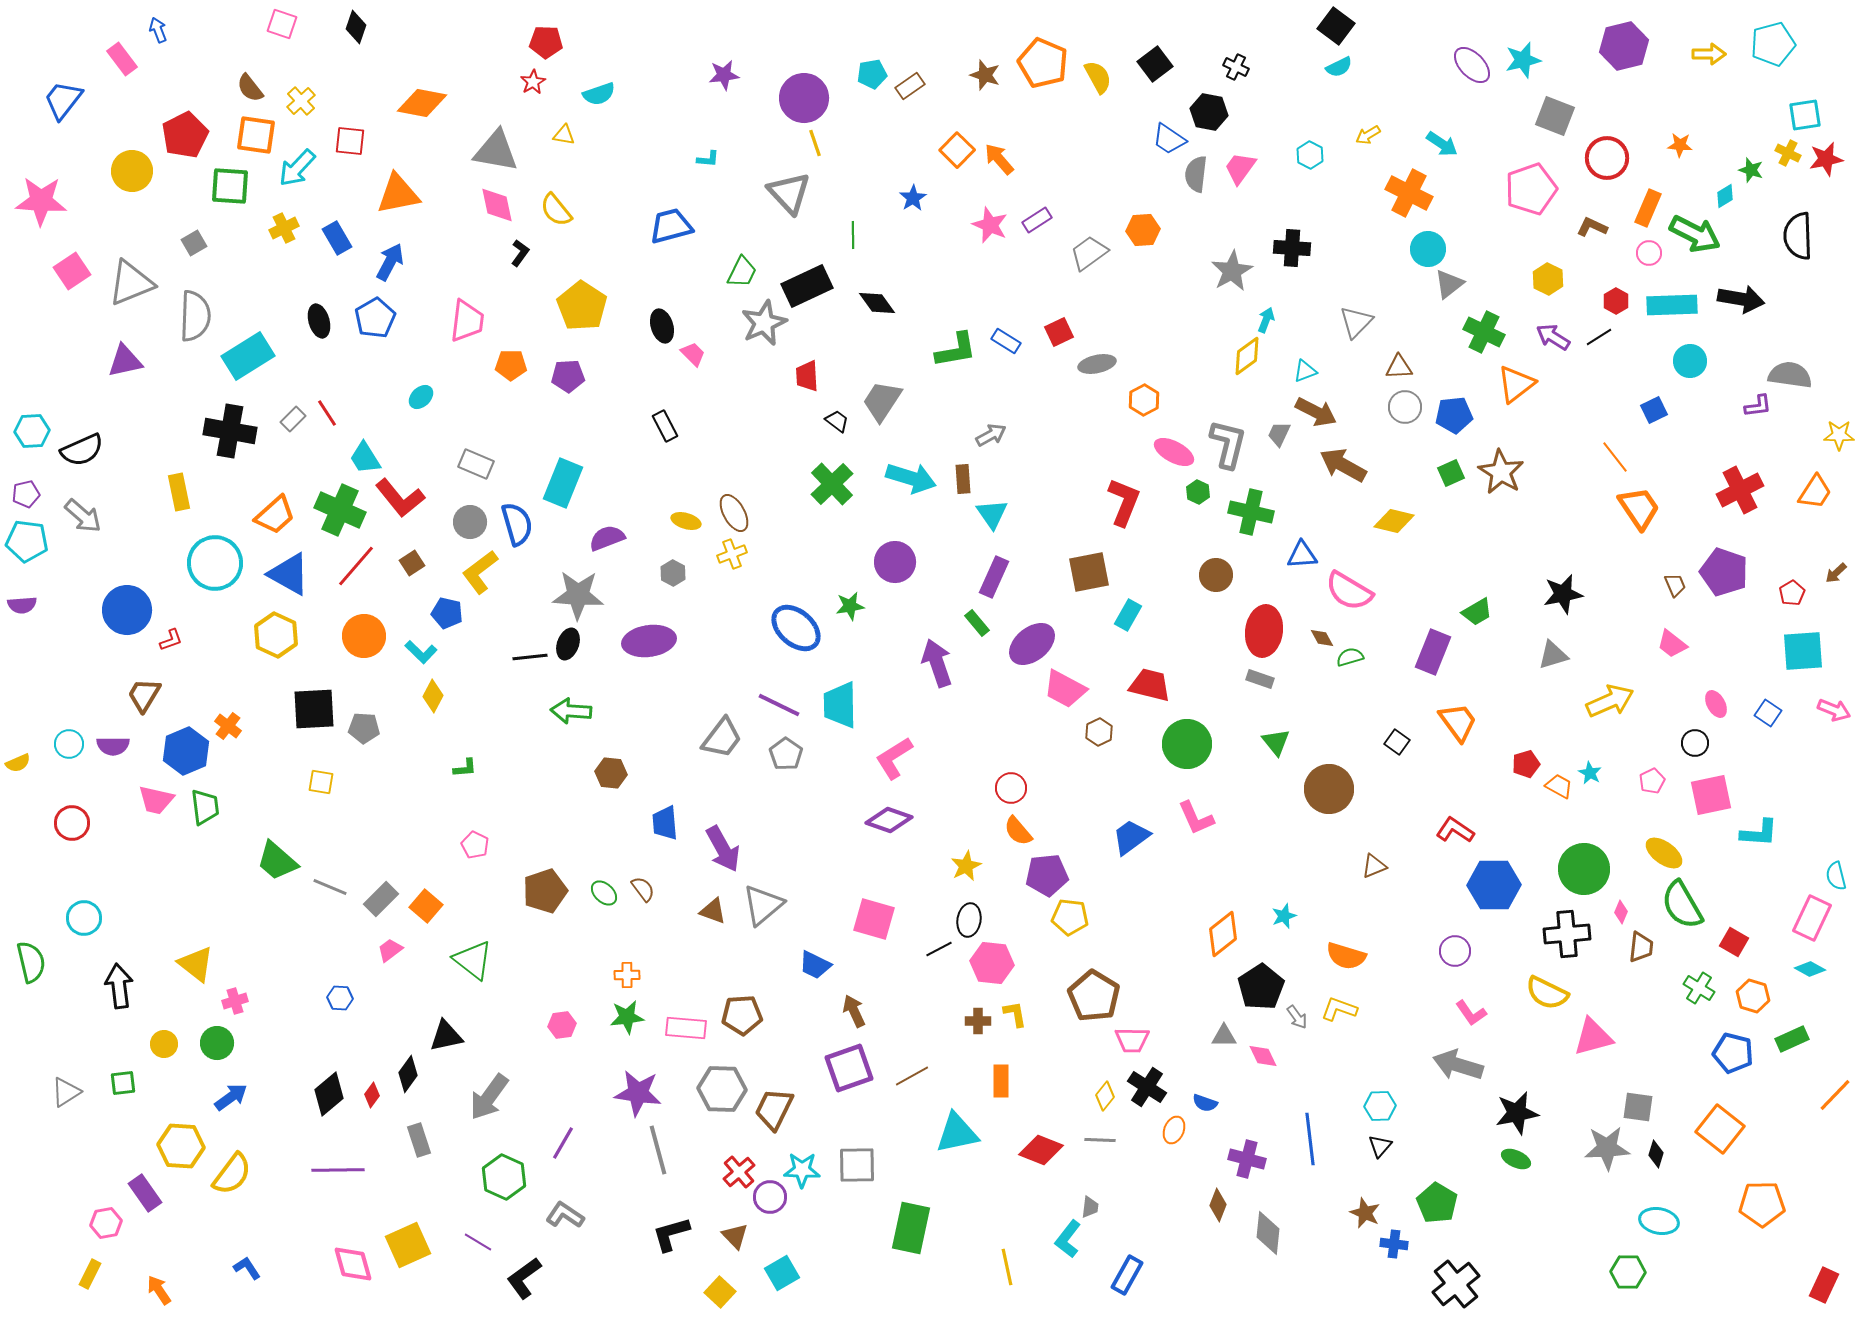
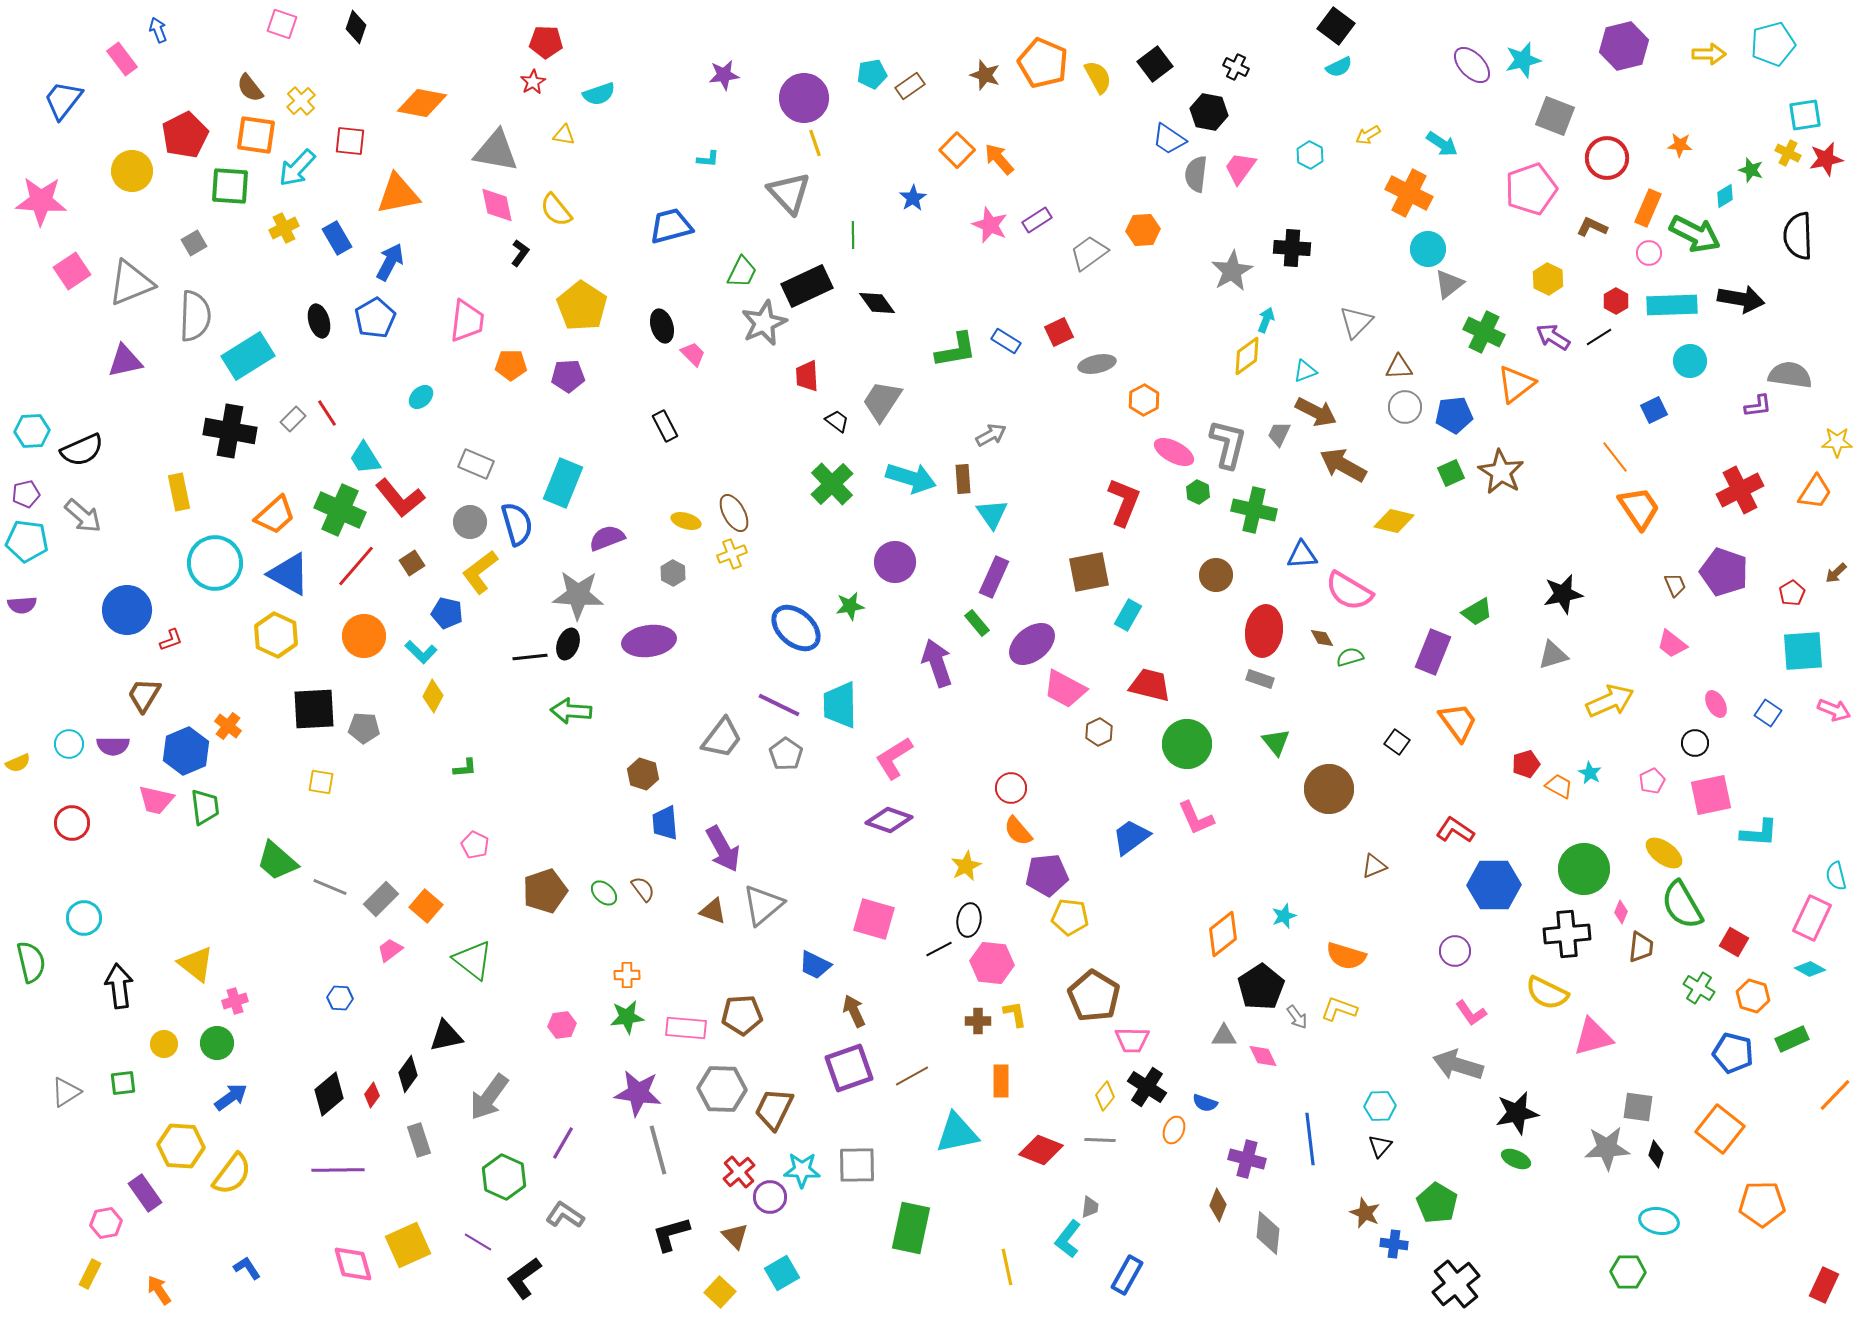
yellow star at (1839, 435): moved 2 px left, 7 px down
green cross at (1251, 512): moved 3 px right, 2 px up
brown hexagon at (611, 773): moved 32 px right, 1 px down; rotated 12 degrees clockwise
